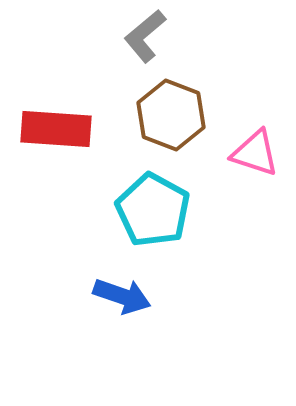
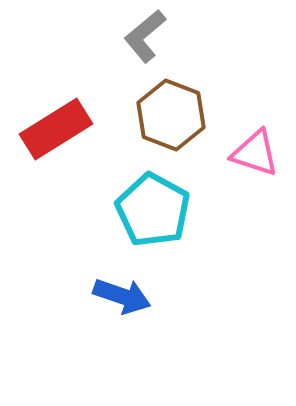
red rectangle: rotated 36 degrees counterclockwise
